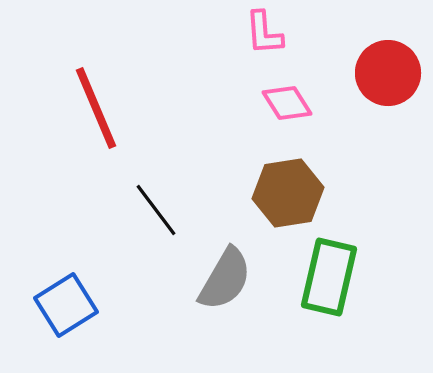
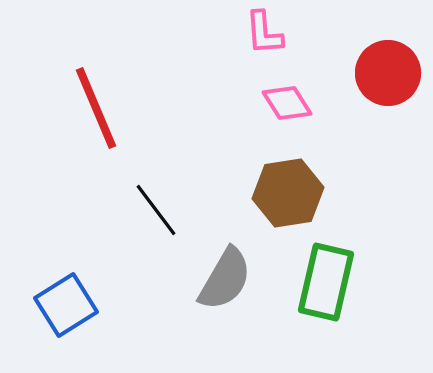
green rectangle: moved 3 px left, 5 px down
